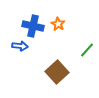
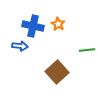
green line: rotated 42 degrees clockwise
